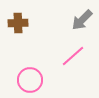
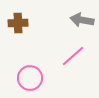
gray arrow: rotated 55 degrees clockwise
pink circle: moved 2 px up
